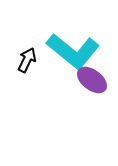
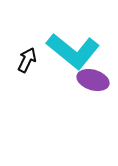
purple ellipse: moved 1 px right; rotated 20 degrees counterclockwise
